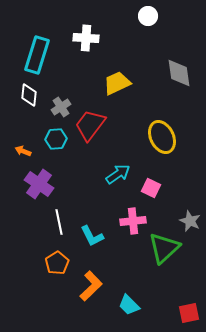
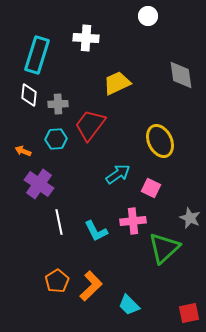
gray diamond: moved 2 px right, 2 px down
gray cross: moved 3 px left, 3 px up; rotated 30 degrees clockwise
yellow ellipse: moved 2 px left, 4 px down
gray star: moved 3 px up
cyan L-shape: moved 4 px right, 5 px up
orange pentagon: moved 18 px down
